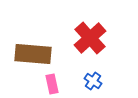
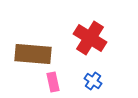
red cross: rotated 16 degrees counterclockwise
pink rectangle: moved 1 px right, 2 px up
